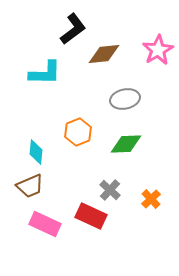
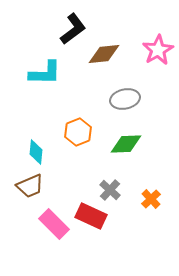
pink rectangle: moved 9 px right; rotated 20 degrees clockwise
